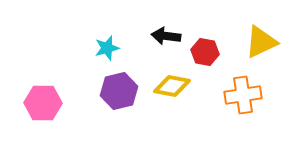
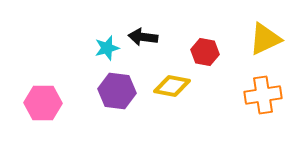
black arrow: moved 23 px left, 1 px down
yellow triangle: moved 4 px right, 3 px up
purple hexagon: moved 2 px left; rotated 21 degrees clockwise
orange cross: moved 20 px right
